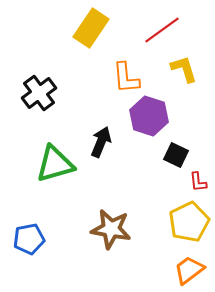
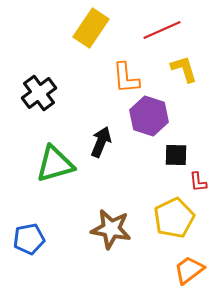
red line: rotated 12 degrees clockwise
black square: rotated 25 degrees counterclockwise
yellow pentagon: moved 15 px left, 4 px up
